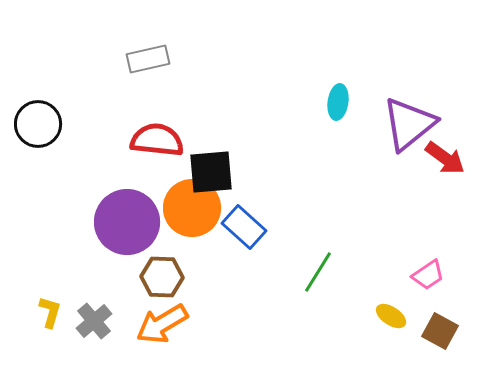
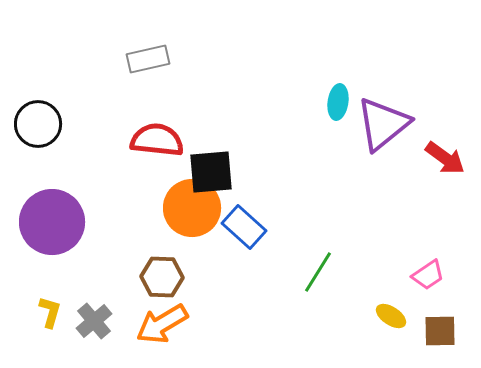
purple triangle: moved 26 px left
purple circle: moved 75 px left
brown square: rotated 30 degrees counterclockwise
